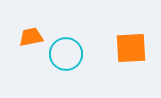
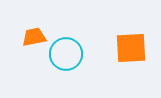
orange trapezoid: moved 3 px right
